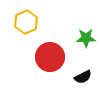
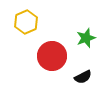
green star: rotated 18 degrees counterclockwise
red circle: moved 2 px right, 1 px up
